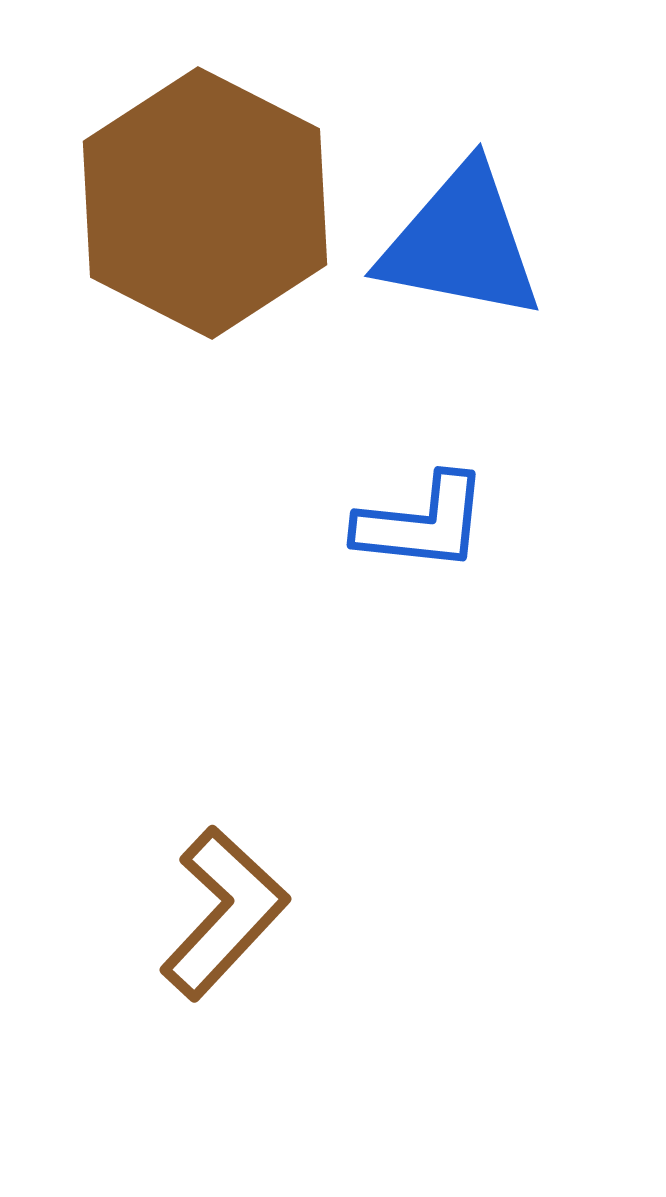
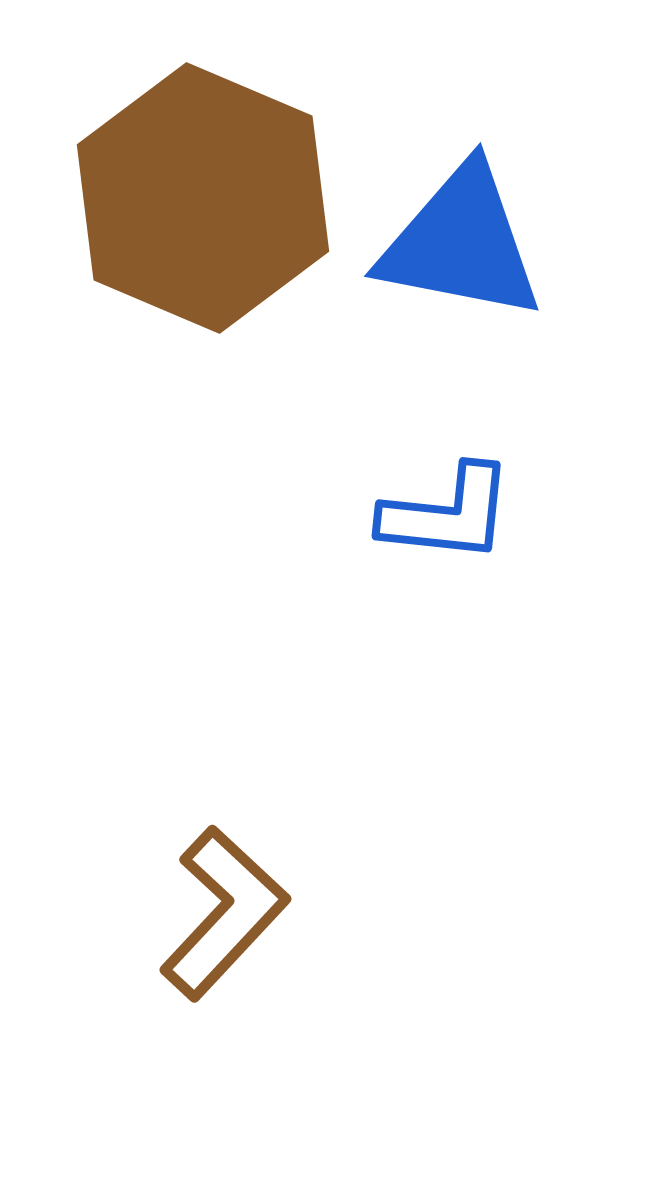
brown hexagon: moved 2 px left, 5 px up; rotated 4 degrees counterclockwise
blue L-shape: moved 25 px right, 9 px up
